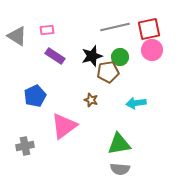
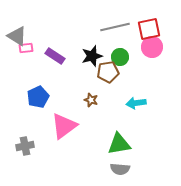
pink rectangle: moved 21 px left, 18 px down
pink circle: moved 3 px up
blue pentagon: moved 3 px right, 1 px down
